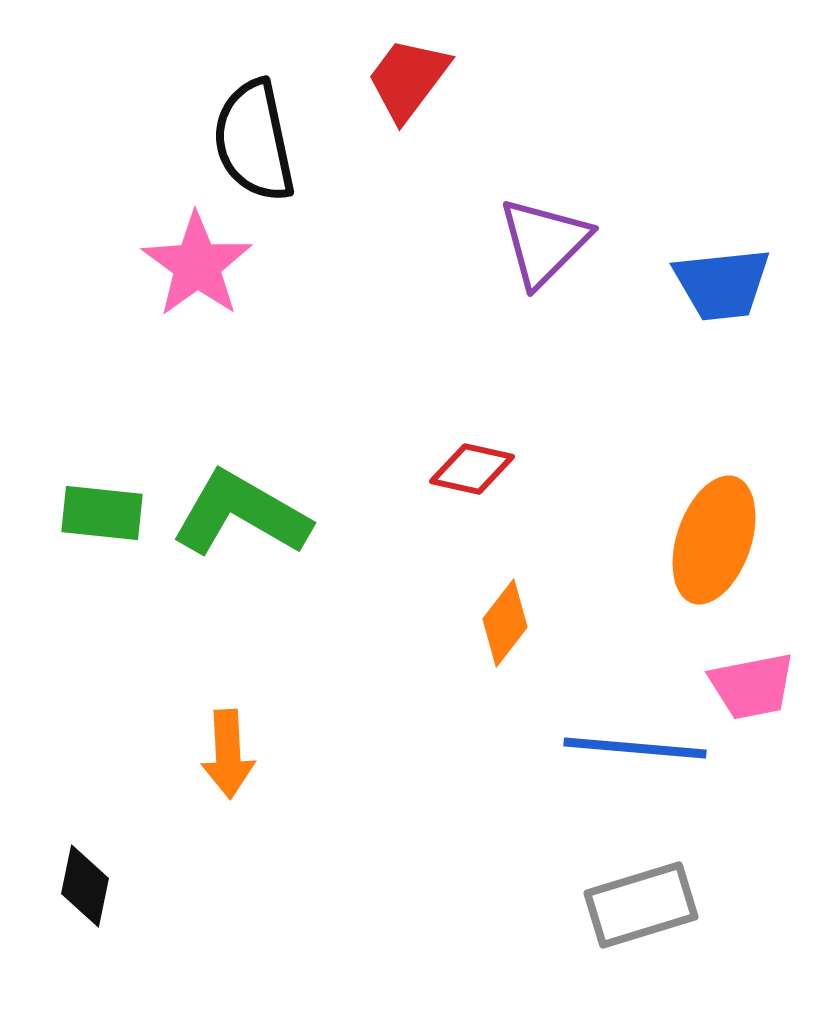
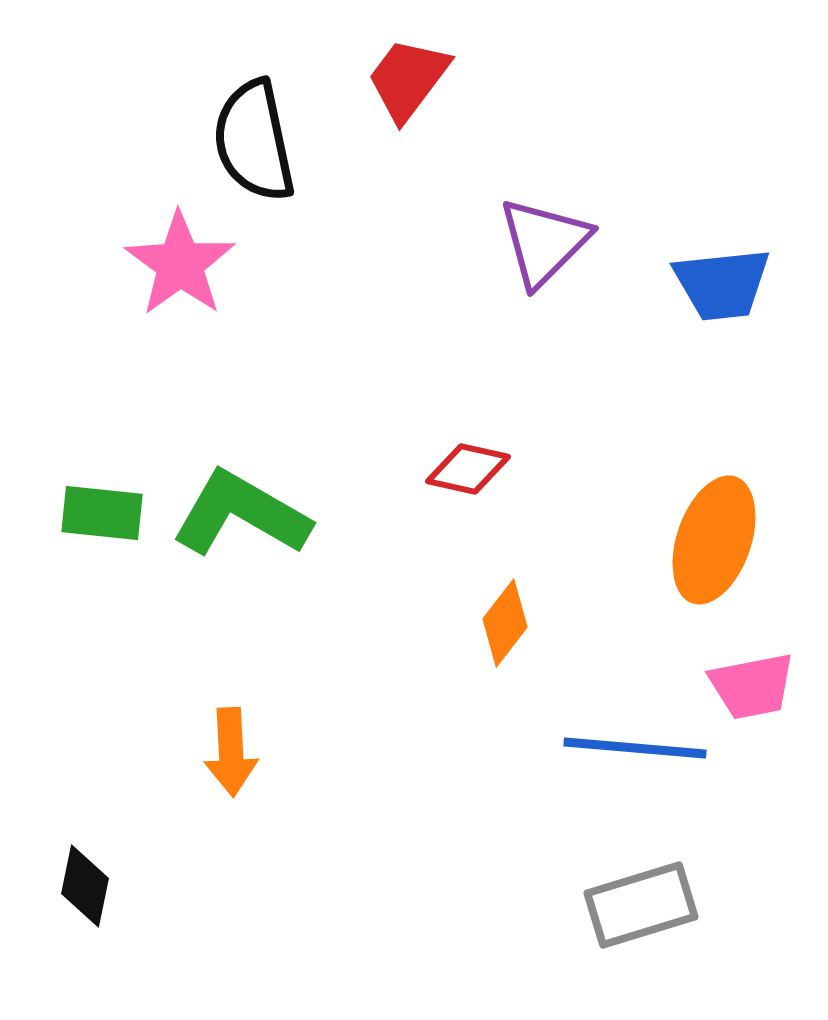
pink star: moved 17 px left, 1 px up
red diamond: moved 4 px left
orange arrow: moved 3 px right, 2 px up
